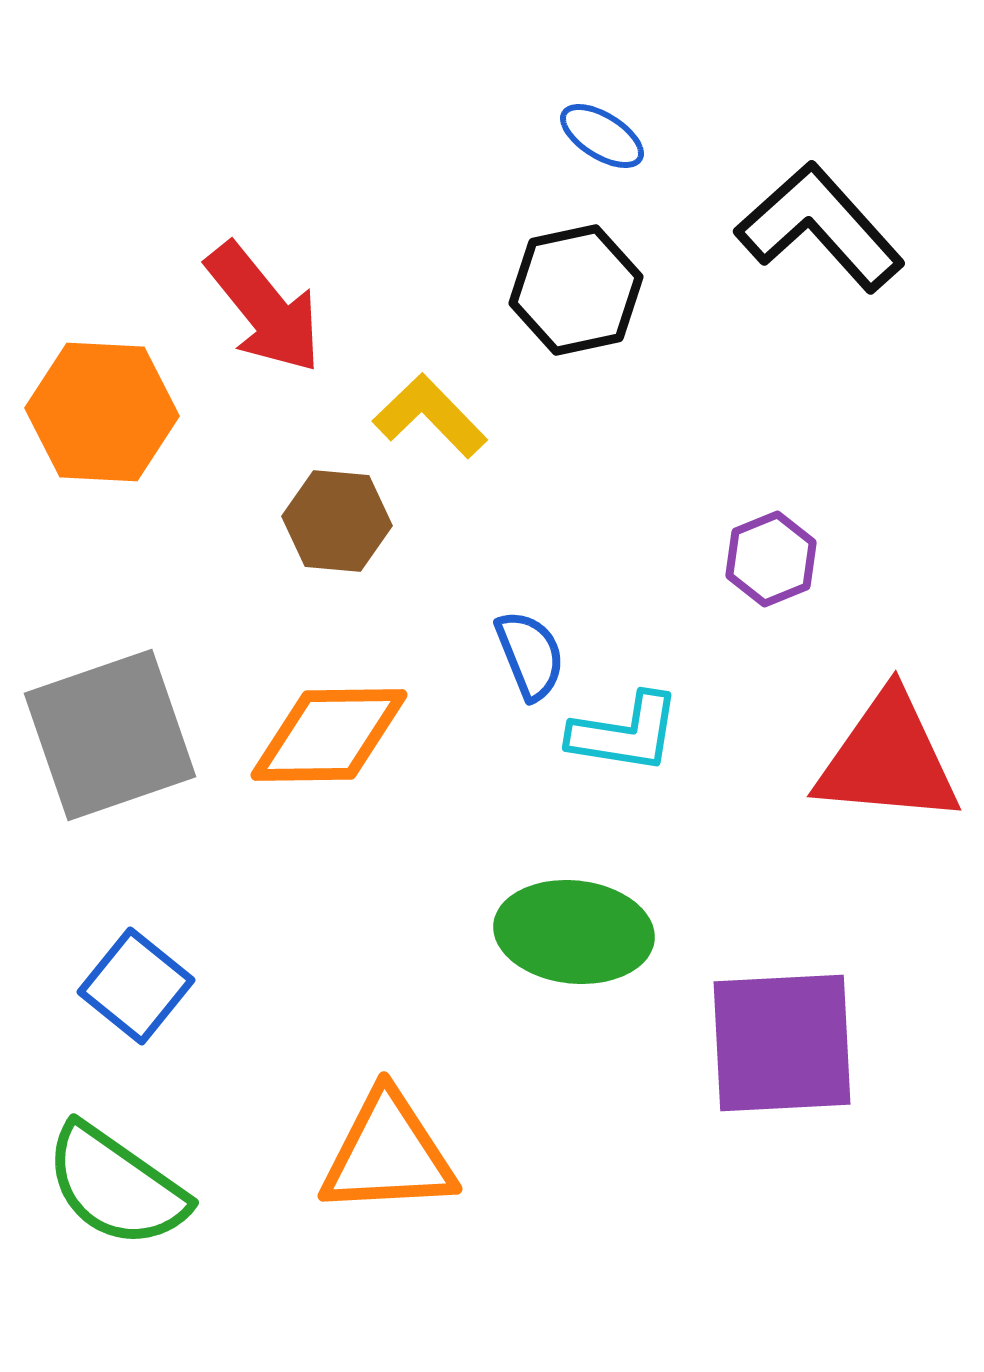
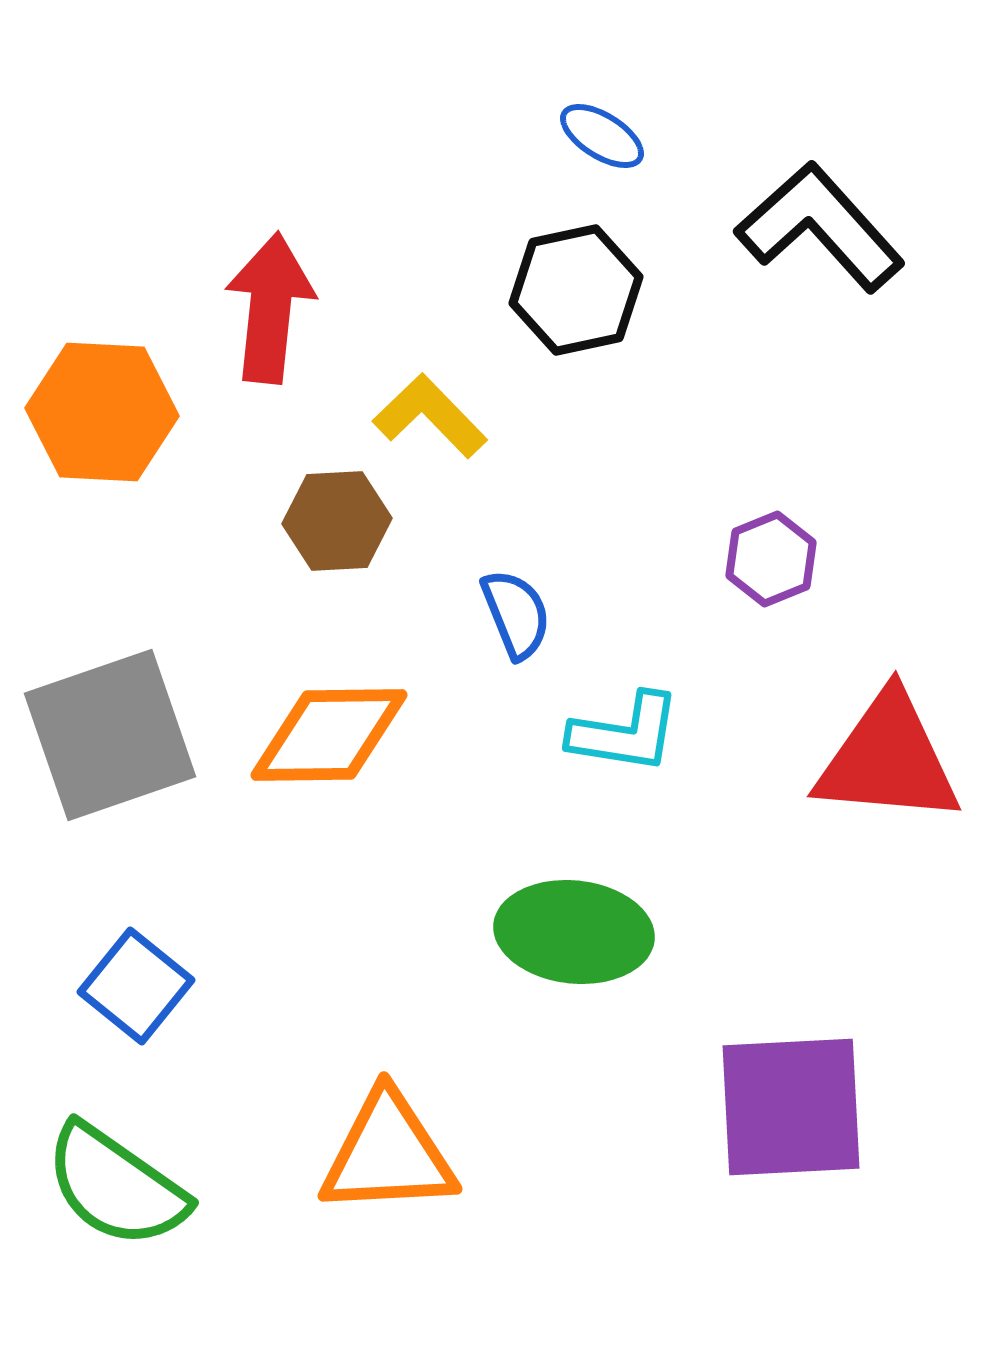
red arrow: moved 6 px right; rotated 135 degrees counterclockwise
brown hexagon: rotated 8 degrees counterclockwise
blue semicircle: moved 14 px left, 41 px up
purple square: moved 9 px right, 64 px down
